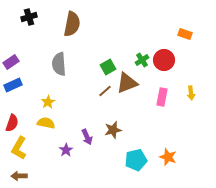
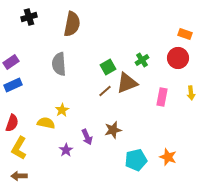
red circle: moved 14 px right, 2 px up
yellow star: moved 14 px right, 8 px down
